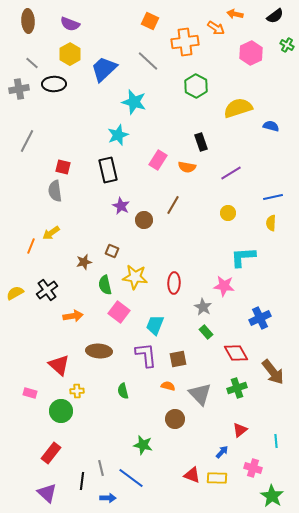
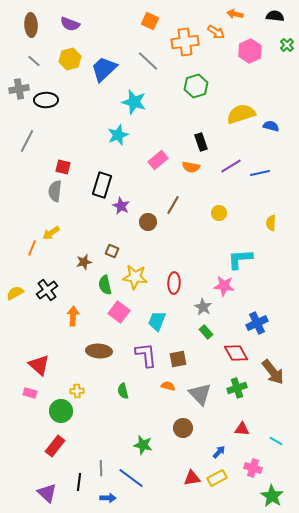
black semicircle at (275, 16): rotated 138 degrees counterclockwise
brown ellipse at (28, 21): moved 3 px right, 4 px down
orange arrow at (216, 28): moved 4 px down
green cross at (287, 45): rotated 16 degrees clockwise
pink hexagon at (251, 53): moved 1 px left, 2 px up
yellow hexagon at (70, 54): moved 5 px down; rotated 15 degrees clockwise
gray line at (32, 63): moved 2 px right, 2 px up
black ellipse at (54, 84): moved 8 px left, 16 px down
green hexagon at (196, 86): rotated 15 degrees clockwise
yellow semicircle at (238, 108): moved 3 px right, 6 px down
pink rectangle at (158, 160): rotated 18 degrees clockwise
orange semicircle at (187, 167): moved 4 px right
black rectangle at (108, 170): moved 6 px left, 15 px down; rotated 30 degrees clockwise
purple line at (231, 173): moved 7 px up
gray semicircle at (55, 191): rotated 15 degrees clockwise
blue line at (273, 197): moved 13 px left, 24 px up
yellow circle at (228, 213): moved 9 px left
brown circle at (144, 220): moved 4 px right, 2 px down
orange line at (31, 246): moved 1 px right, 2 px down
cyan L-shape at (243, 257): moved 3 px left, 2 px down
orange arrow at (73, 316): rotated 78 degrees counterclockwise
blue cross at (260, 318): moved 3 px left, 5 px down
cyan trapezoid at (155, 325): moved 2 px right, 4 px up
red triangle at (59, 365): moved 20 px left
brown circle at (175, 419): moved 8 px right, 9 px down
red triangle at (240, 430): moved 2 px right, 1 px up; rotated 42 degrees clockwise
cyan line at (276, 441): rotated 56 degrees counterclockwise
blue arrow at (222, 452): moved 3 px left
red rectangle at (51, 453): moved 4 px right, 7 px up
gray line at (101, 468): rotated 14 degrees clockwise
red triangle at (192, 475): moved 3 px down; rotated 30 degrees counterclockwise
yellow rectangle at (217, 478): rotated 30 degrees counterclockwise
black line at (82, 481): moved 3 px left, 1 px down
